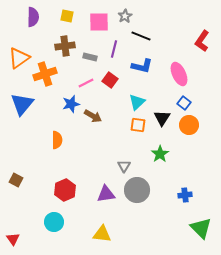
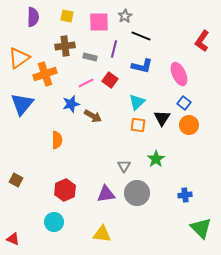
green star: moved 4 px left, 5 px down
gray circle: moved 3 px down
red triangle: rotated 32 degrees counterclockwise
